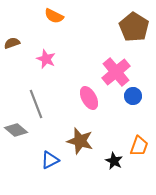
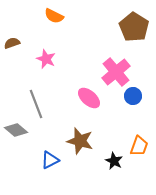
pink ellipse: rotated 20 degrees counterclockwise
